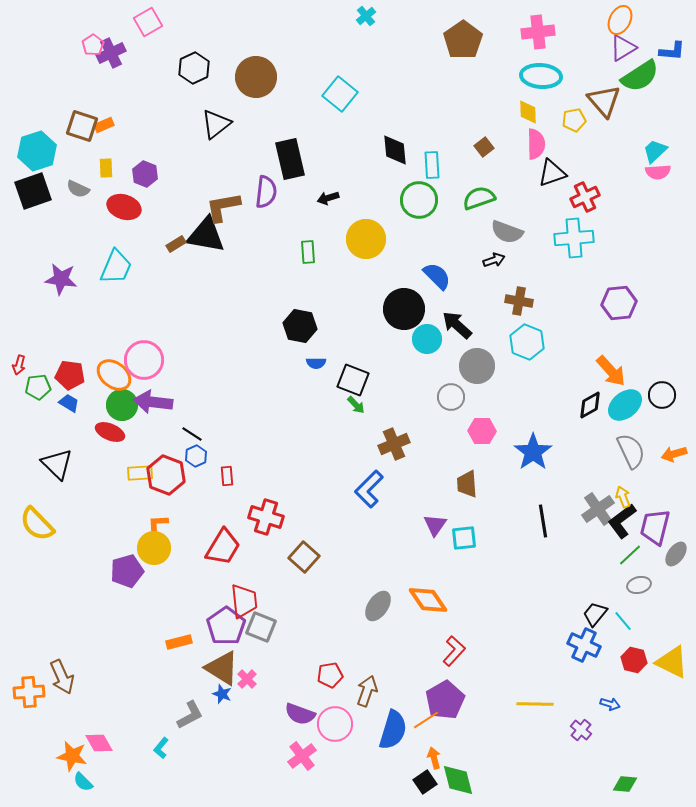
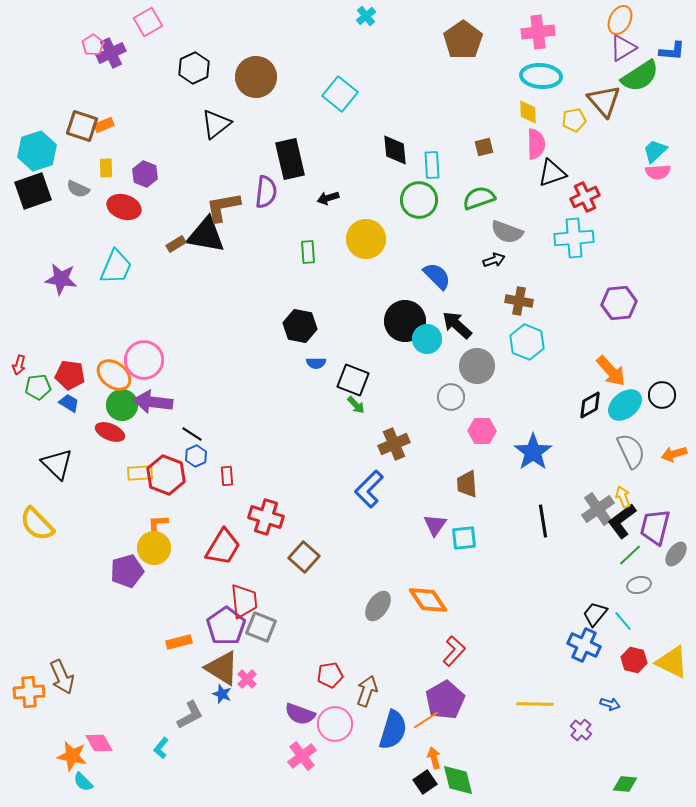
brown square at (484, 147): rotated 24 degrees clockwise
black circle at (404, 309): moved 1 px right, 12 px down
